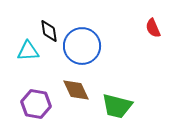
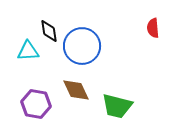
red semicircle: rotated 18 degrees clockwise
